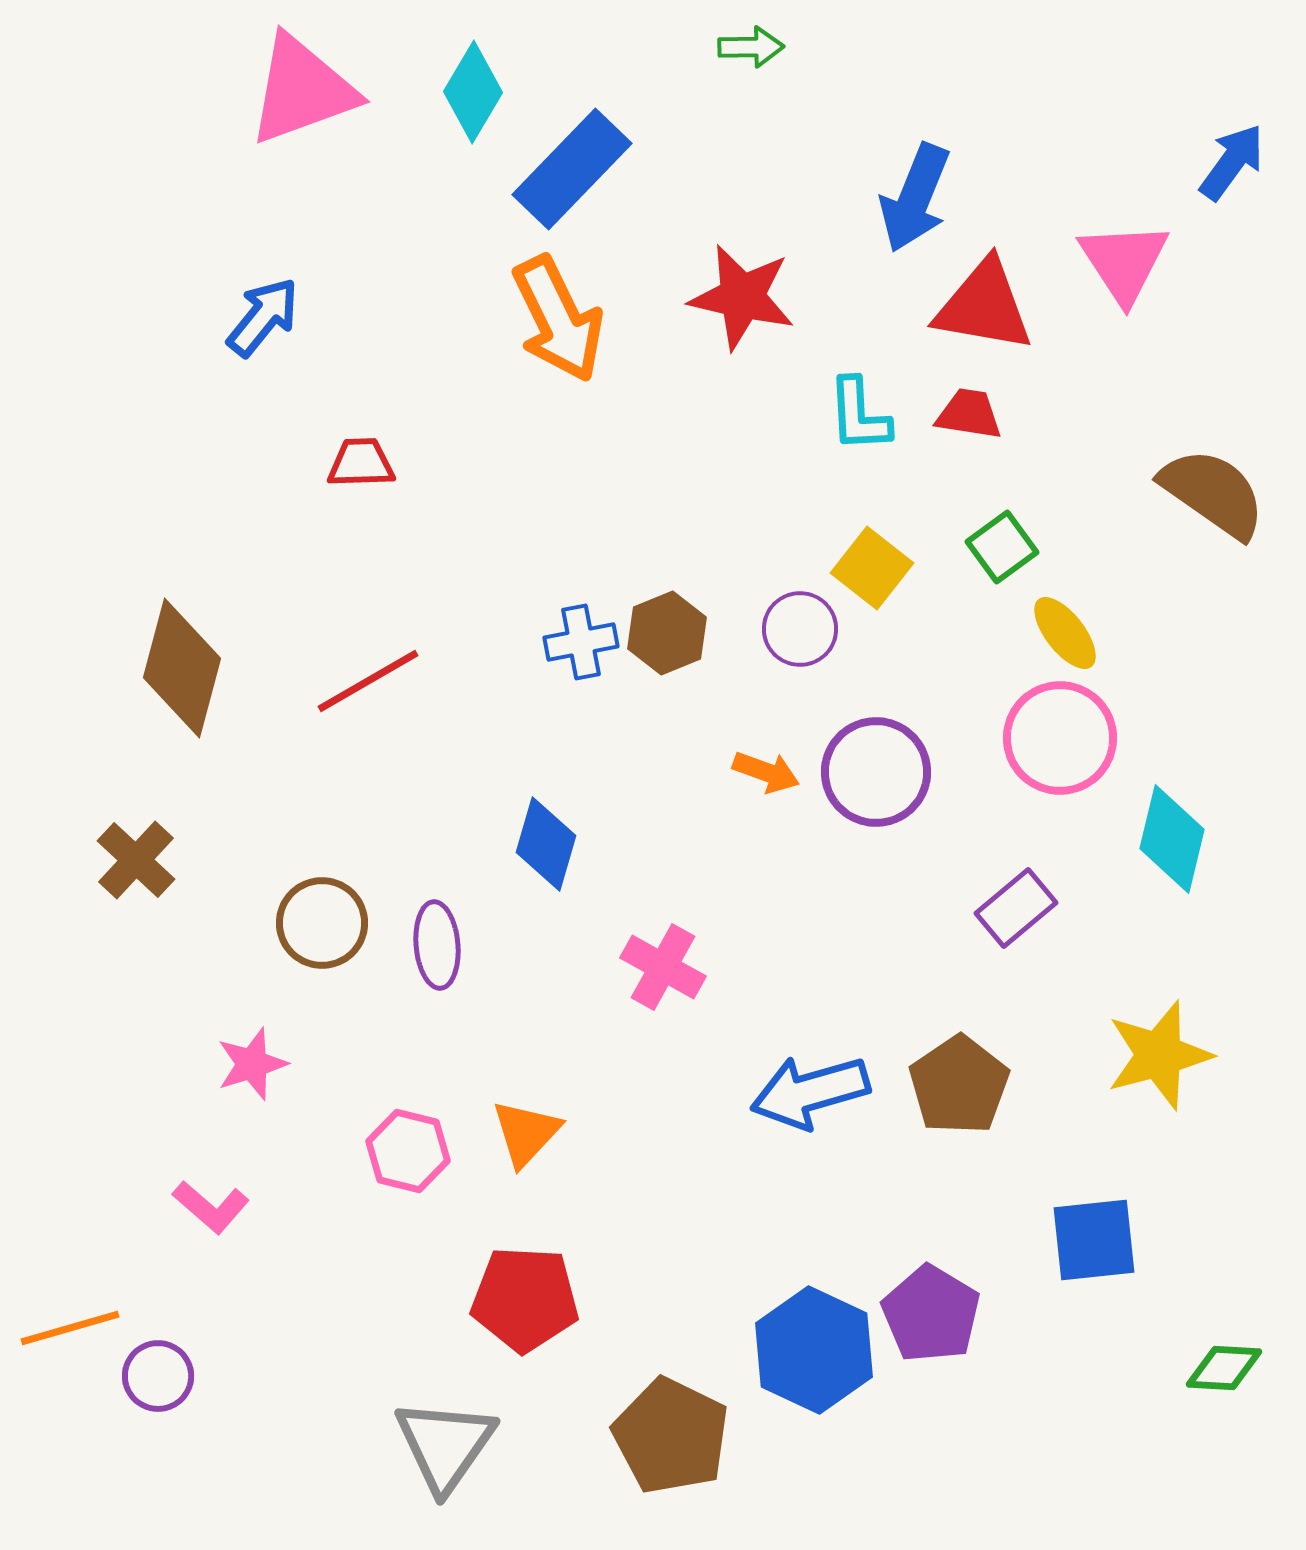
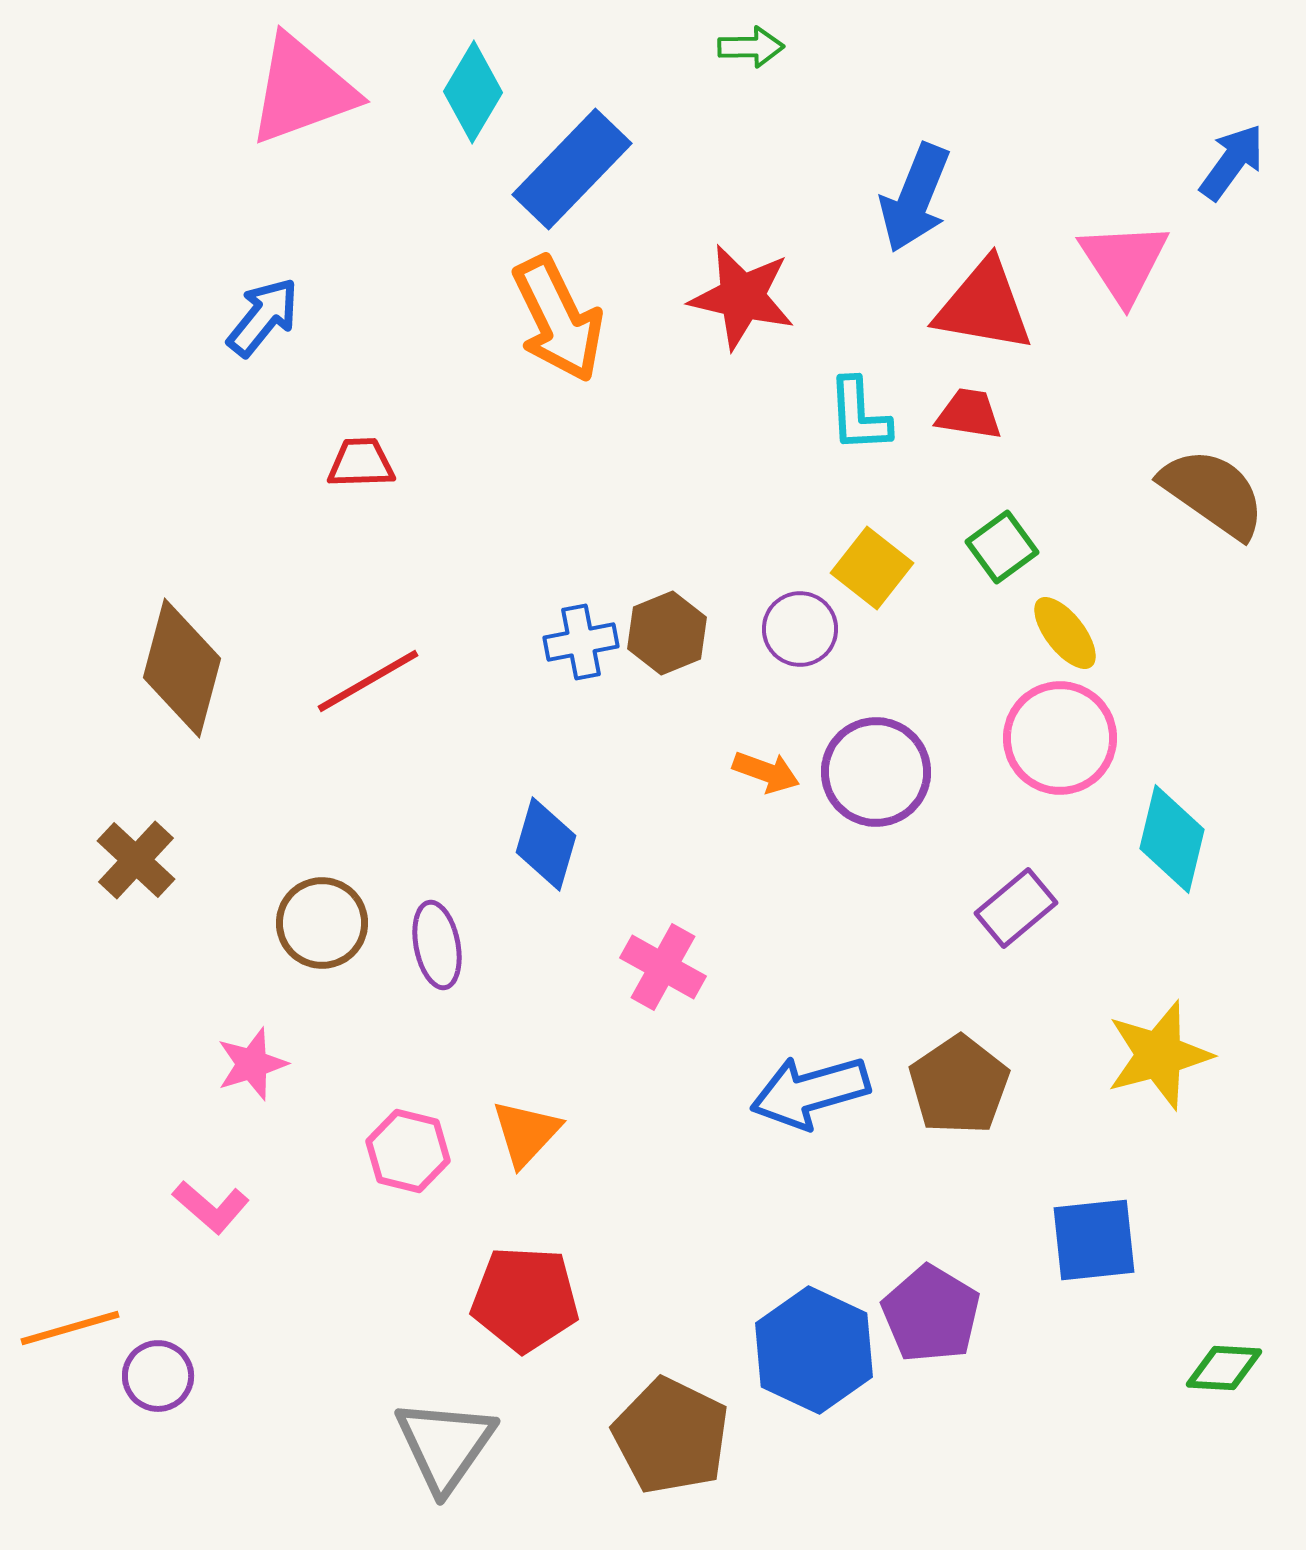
purple ellipse at (437, 945): rotated 6 degrees counterclockwise
